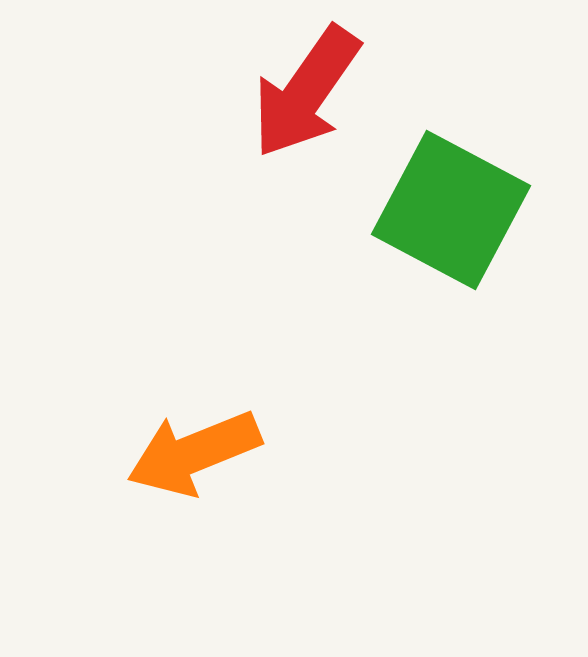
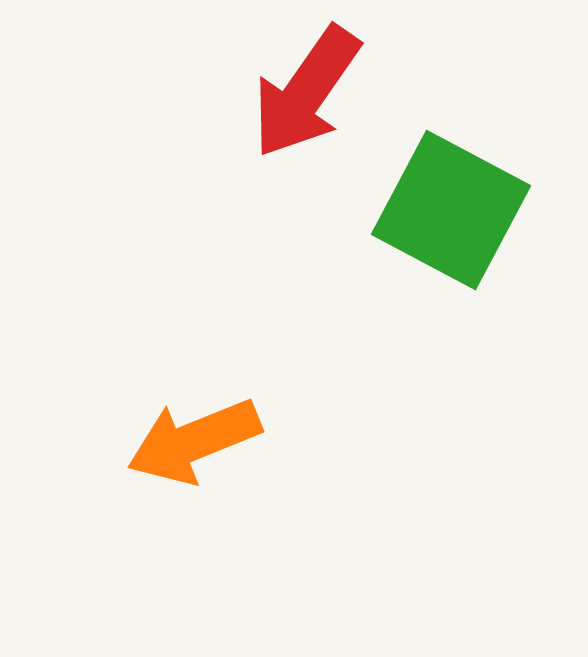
orange arrow: moved 12 px up
